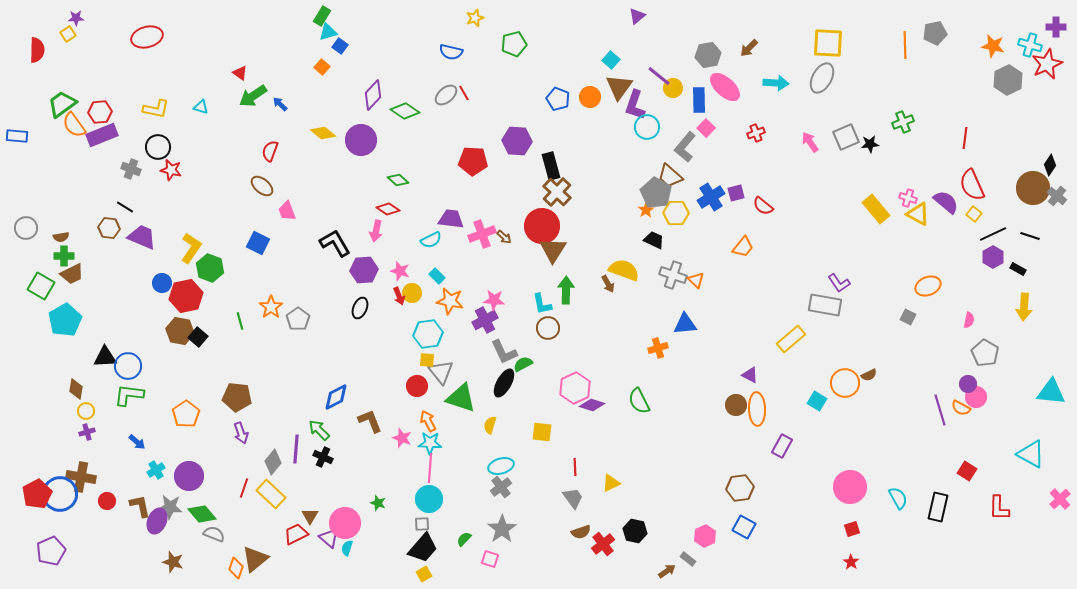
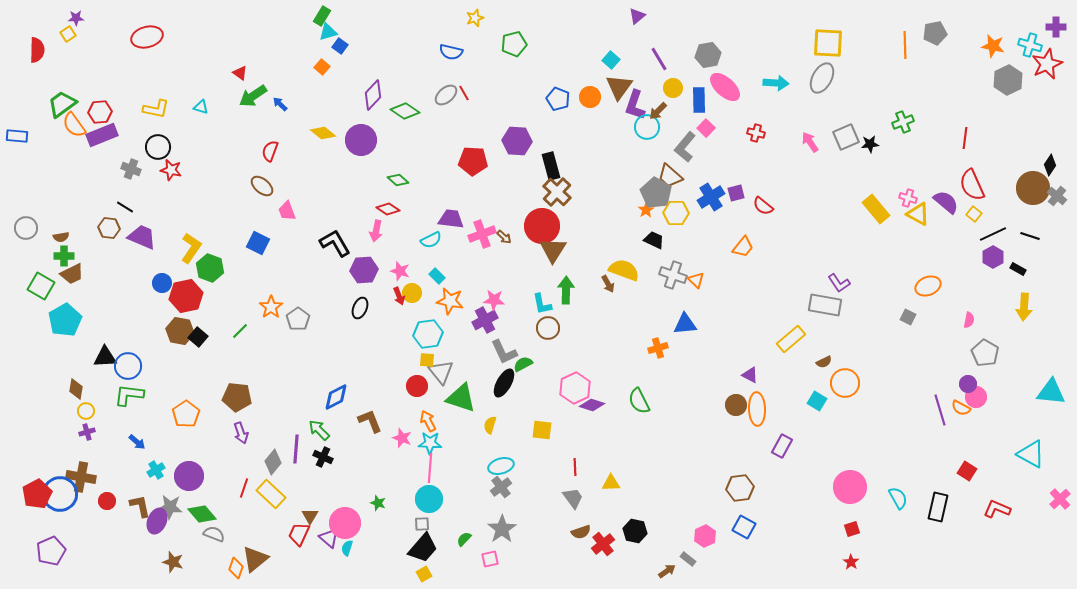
brown arrow at (749, 48): moved 91 px left, 63 px down
purple line at (659, 76): moved 17 px up; rotated 20 degrees clockwise
red cross at (756, 133): rotated 36 degrees clockwise
green line at (240, 321): moved 10 px down; rotated 60 degrees clockwise
brown semicircle at (869, 375): moved 45 px left, 13 px up
yellow square at (542, 432): moved 2 px up
yellow triangle at (611, 483): rotated 24 degrees clockwise
red L-shape at (999, 508): moved 2 px left, 1 px down; rotated 112 degrees clockwise
red trapezoid at (296, 534): moved 3 px right; rotated 40 degrees counterclockwise
pink square at (490, 559): rotated 30 degrees counterclockwise
